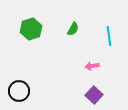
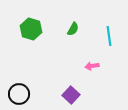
green hexagon: rotated 25 degrees counterclockwise
black circle: moved 3 px down
purple square: moved 23 px left
